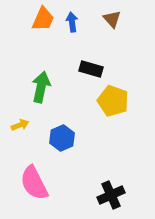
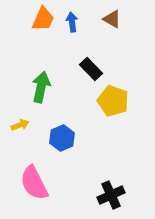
brown triangle: rotated 18 degrees counterclockwise
black rectangle: rotated 30 degrees clockwise
